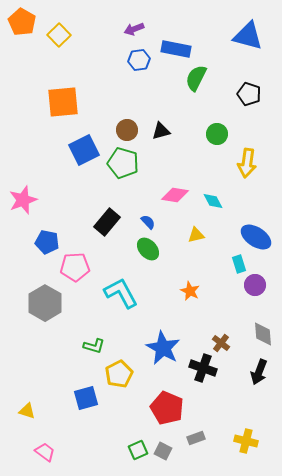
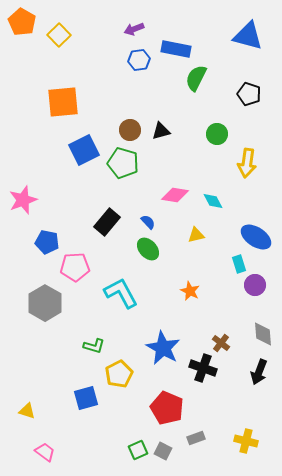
brown circle at (127, 130): moved 3 px right
